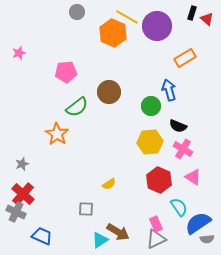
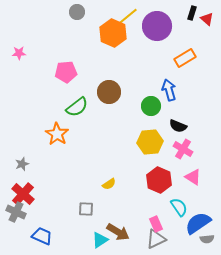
yellow line: rotated 70 degrees counterclockwise
pink star: rotated 16 degrees clockwise
